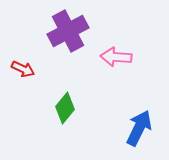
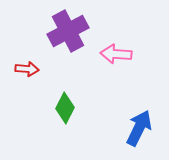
pink arrow: moved 3 px up
red arrow: moved 4 px right; rotated 20 degrees counterclockwise
green diamond: rotated 12 degrees counterclockwise
